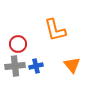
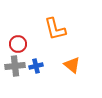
orange L-shape: moved 1 px up
orange triangle: rotated 12 degrees counterclockwise
